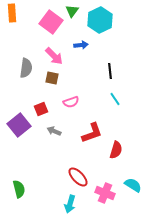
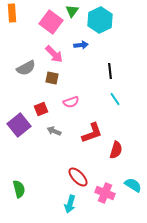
pink arrow: moved 2 px up
gray semicircle: rotated 54 degrees clockwise
